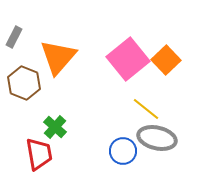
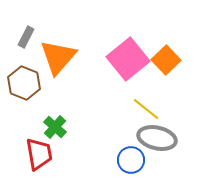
gray rectangle: moved 12 px right
blue circle: moved 8 px right, 9 px down
